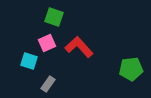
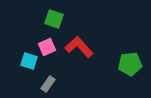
green square: moved 2 px down
pink square: moved 4 px down
green pentagon: moved 1 px left, 5 px up
